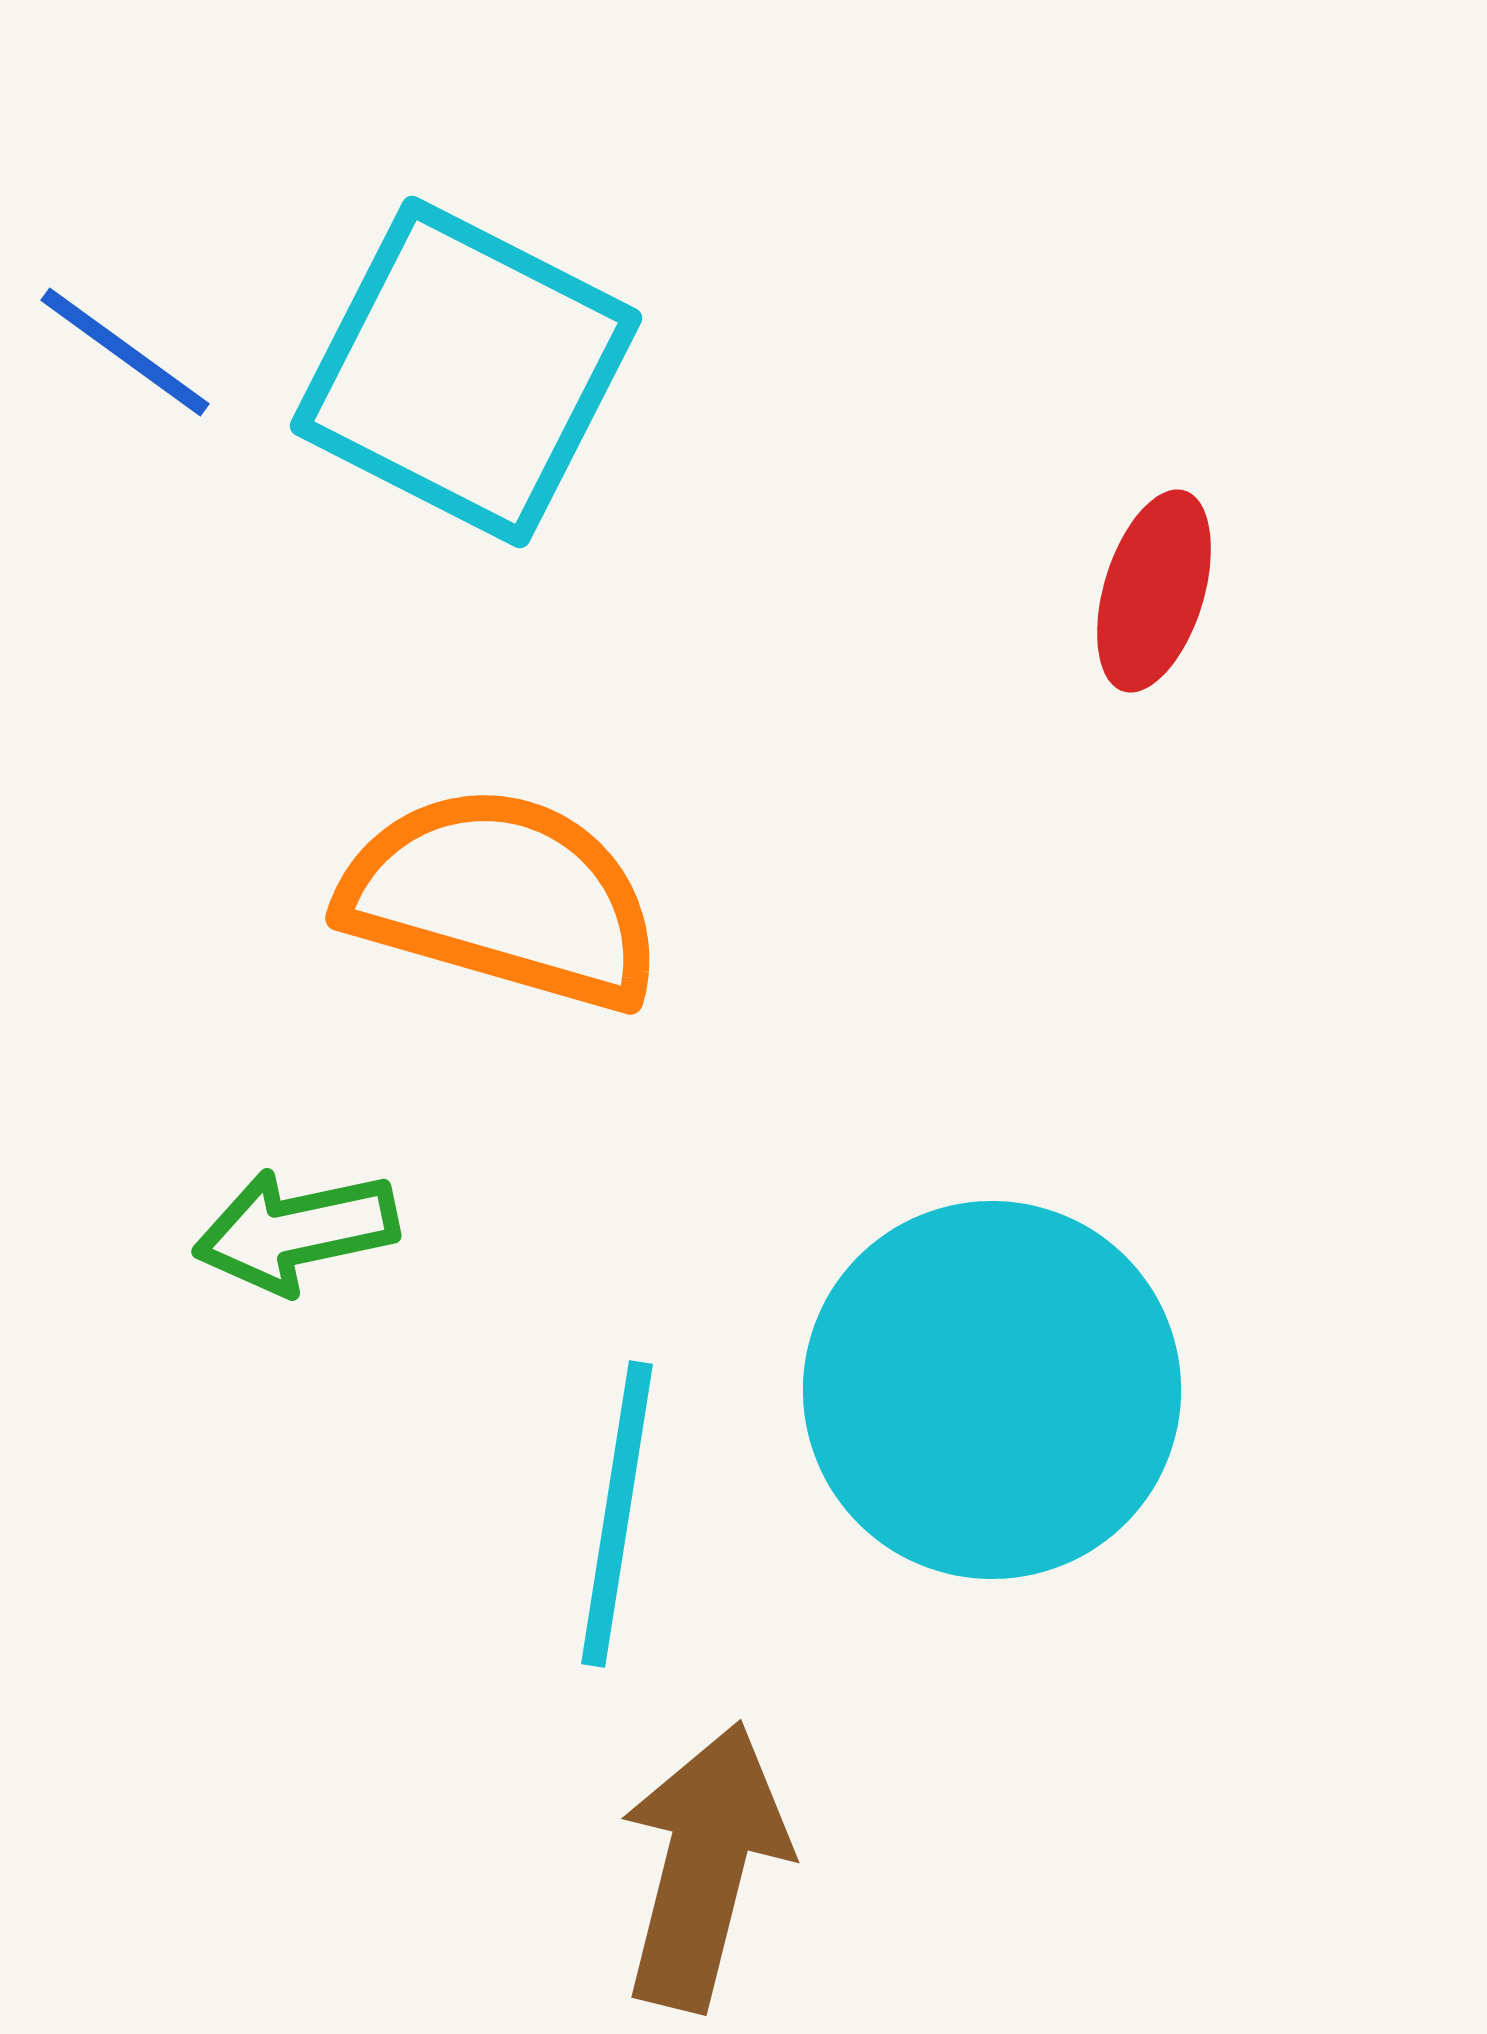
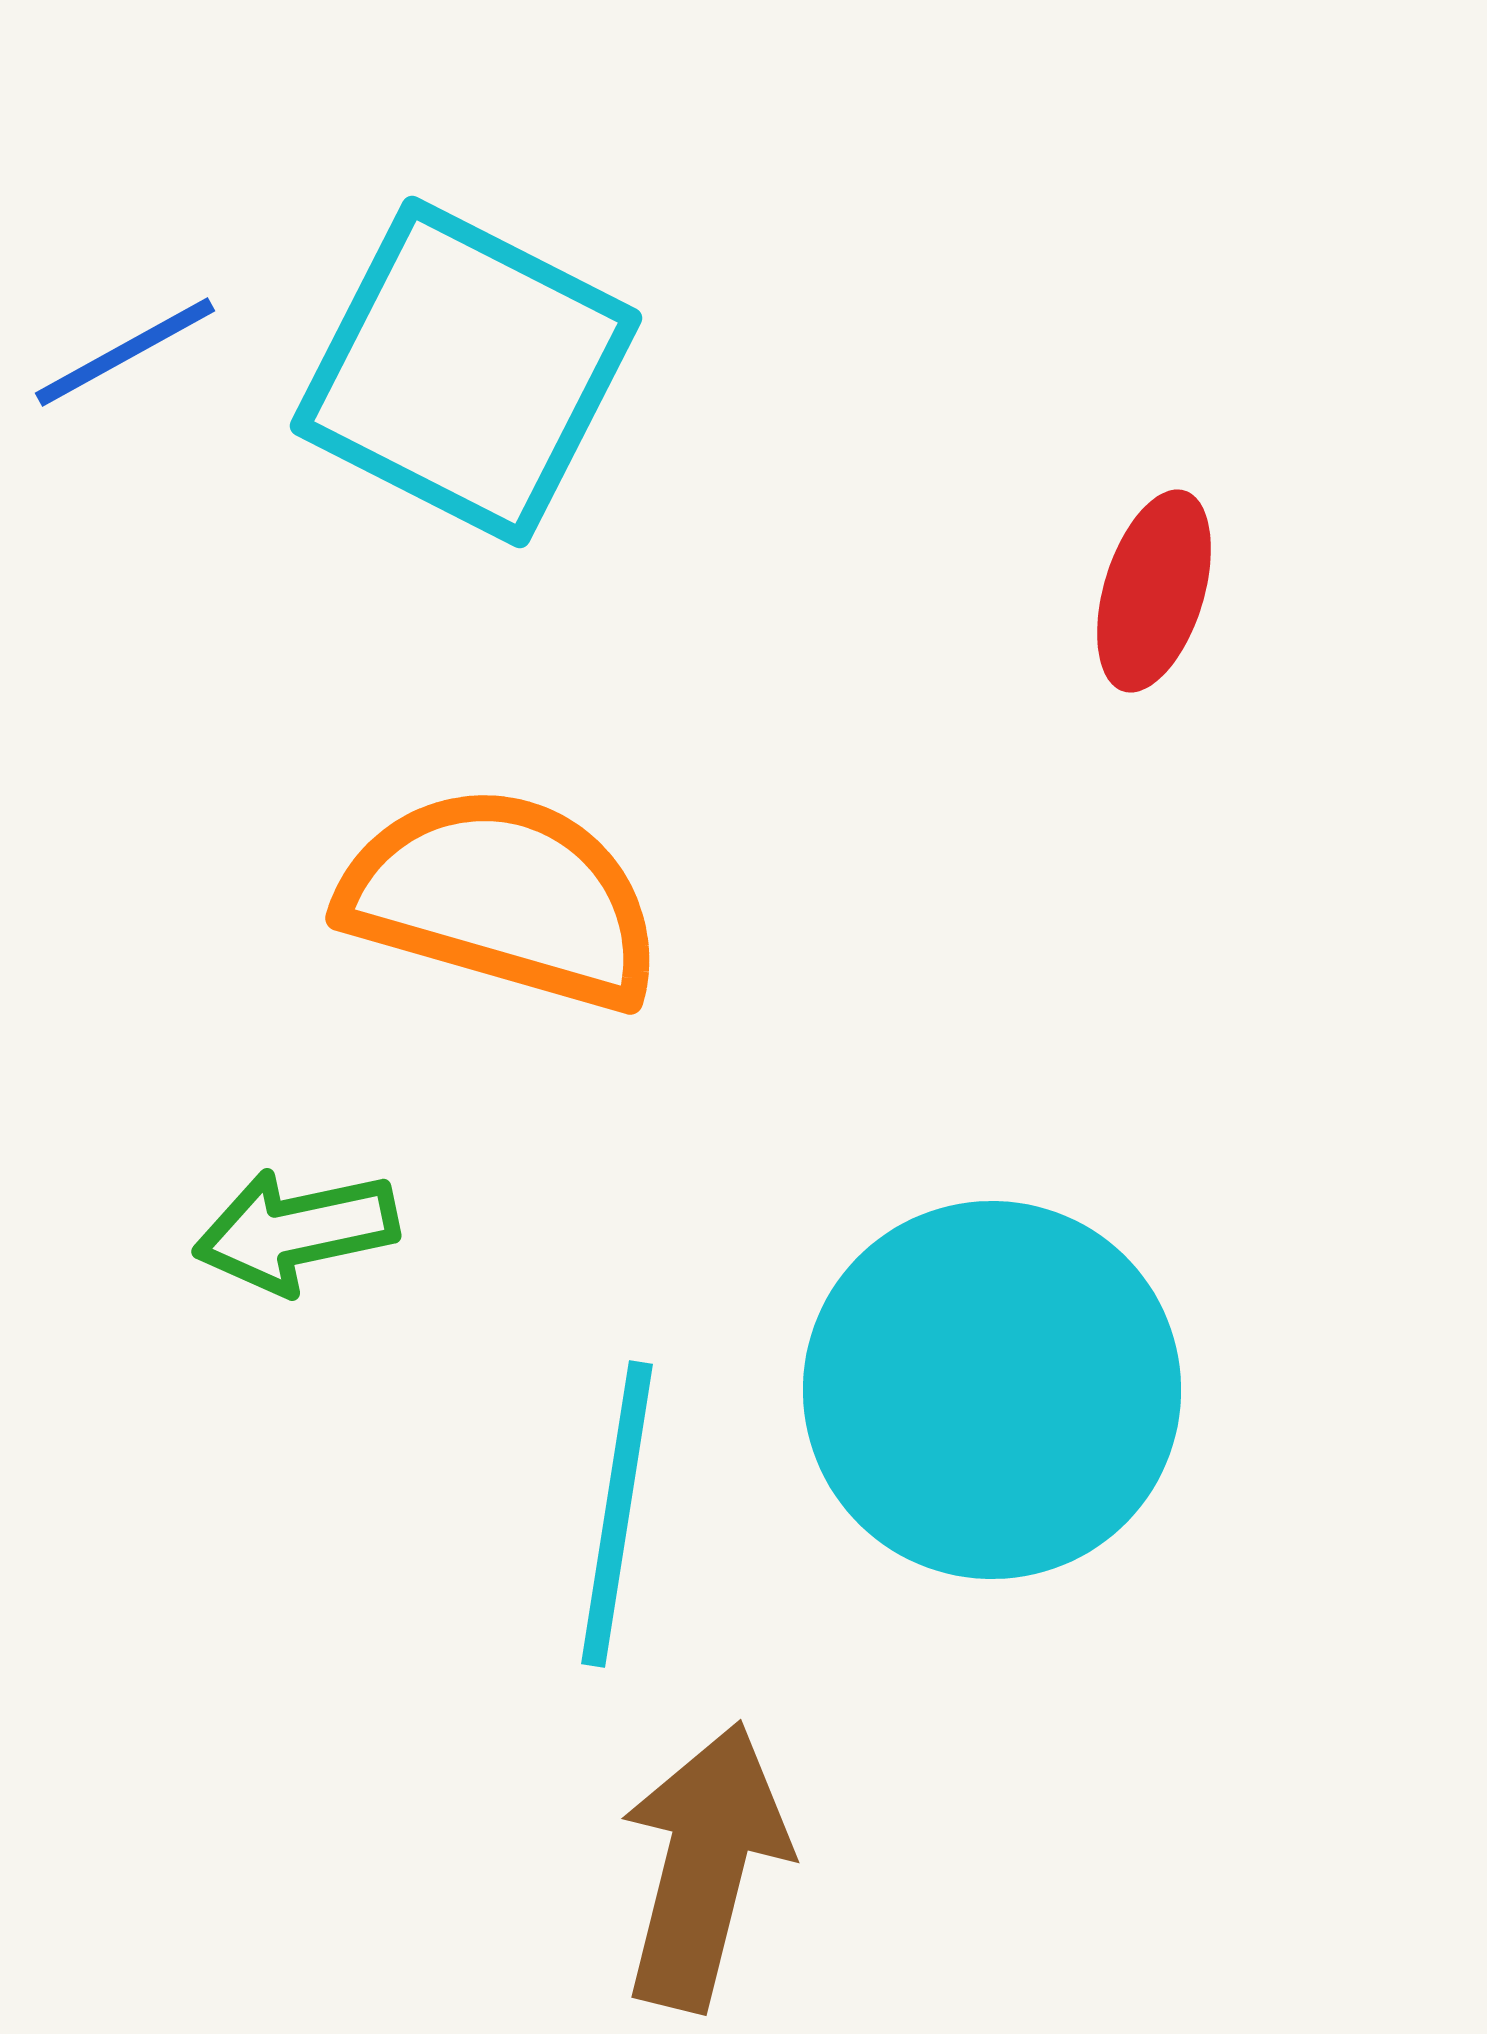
blue line: rotated 65 degrees counterclockwise
